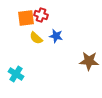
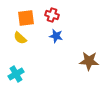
red cross: moved 11 px right
yellow semicircle: moved 16 px left
cyan cross: rotated 28 degrees clockwise
